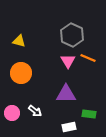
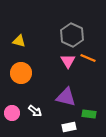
purple triangle: moved 3 px down; rotated 15 degrees clockwise
